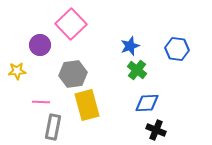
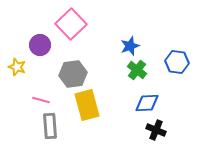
blue hexagon: moved 13 px down
yellow star: moved 4 px up; rotated 24 degrees clockwise
pink line: moved 2 px up; rotated 12 degrees clockwise
gray rectangle: moved 3 px left, 1 px up; rotated 15 degrees counterclockwise
